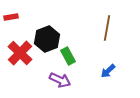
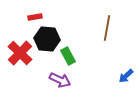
red rectangle: moved 24 px right
black hexagon: rotated 25 degrees clockwise
blue arrow: moved 18 px right, 5 px down
